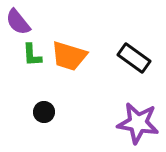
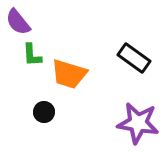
orange trapezoid: moved 18 px down
